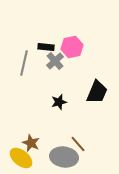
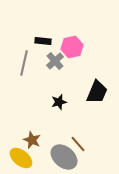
black rectangle: moved 3 px left, 6 px up
brown star: moved 1 px right, 3 px up
gray ellipse: rotated 32 degrees clockwise
